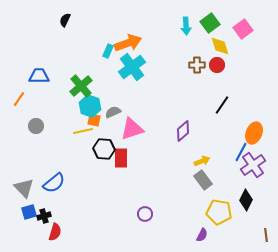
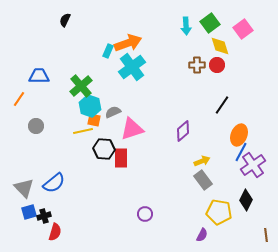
orange ellipse: moved 15 px left, 2 px down
